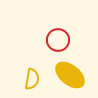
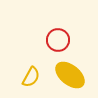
yellow semicircle: moved 1 px left, 2 px up; rotated 20 degrees clockwise
